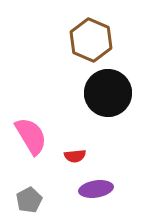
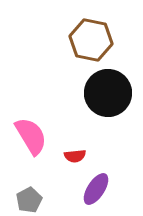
brown hexagon: rotated 12 degrees counterclockwise
purple ellipse: rotated 48 degrees counterclockwise
